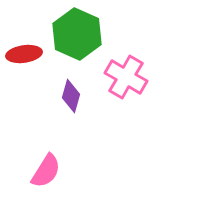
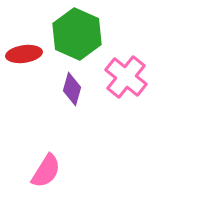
pink cross: rotated 9 degrees clockwise
purple diamond: moved 1 px right, 7 px up
